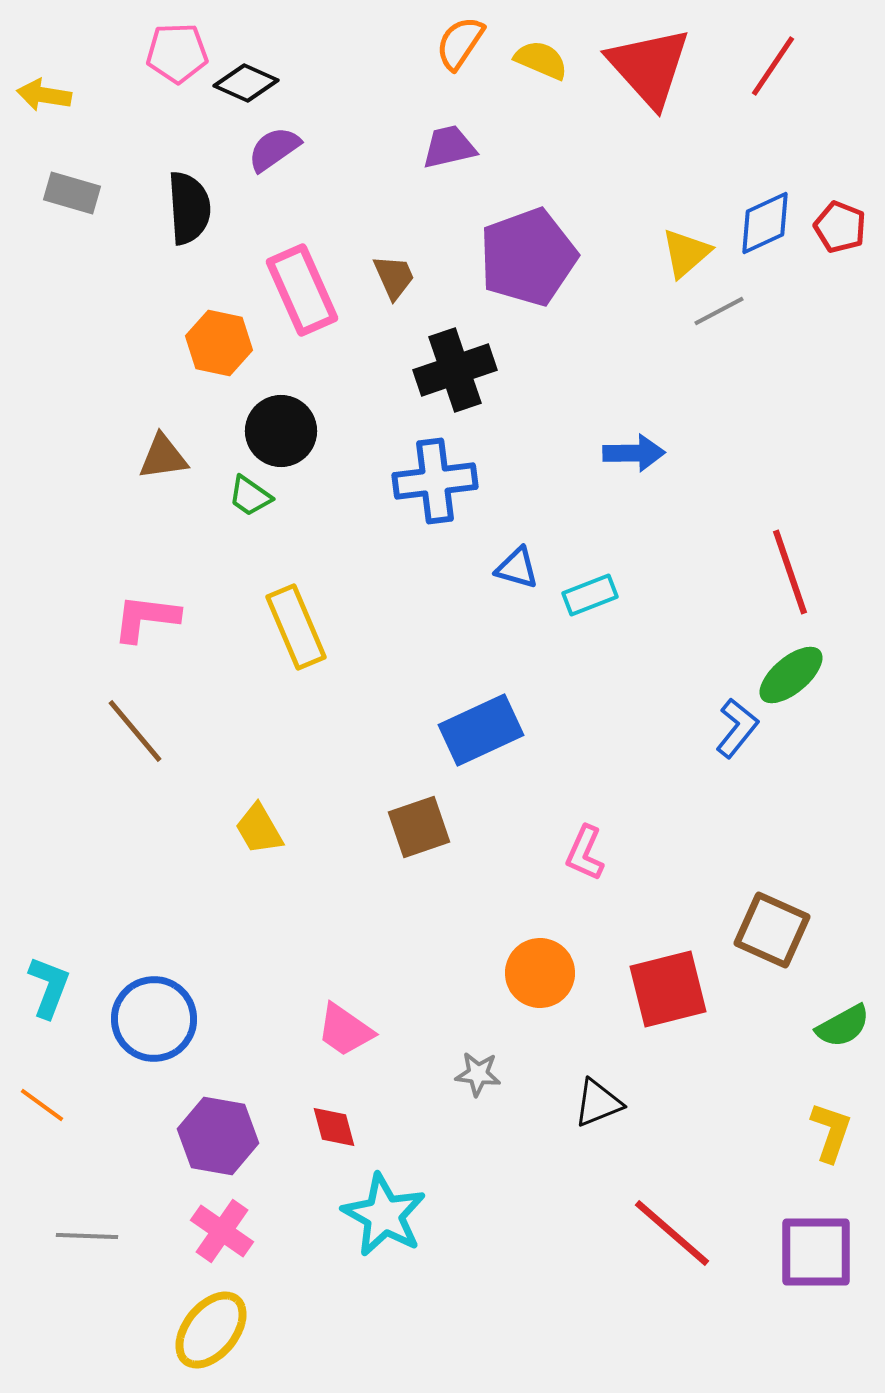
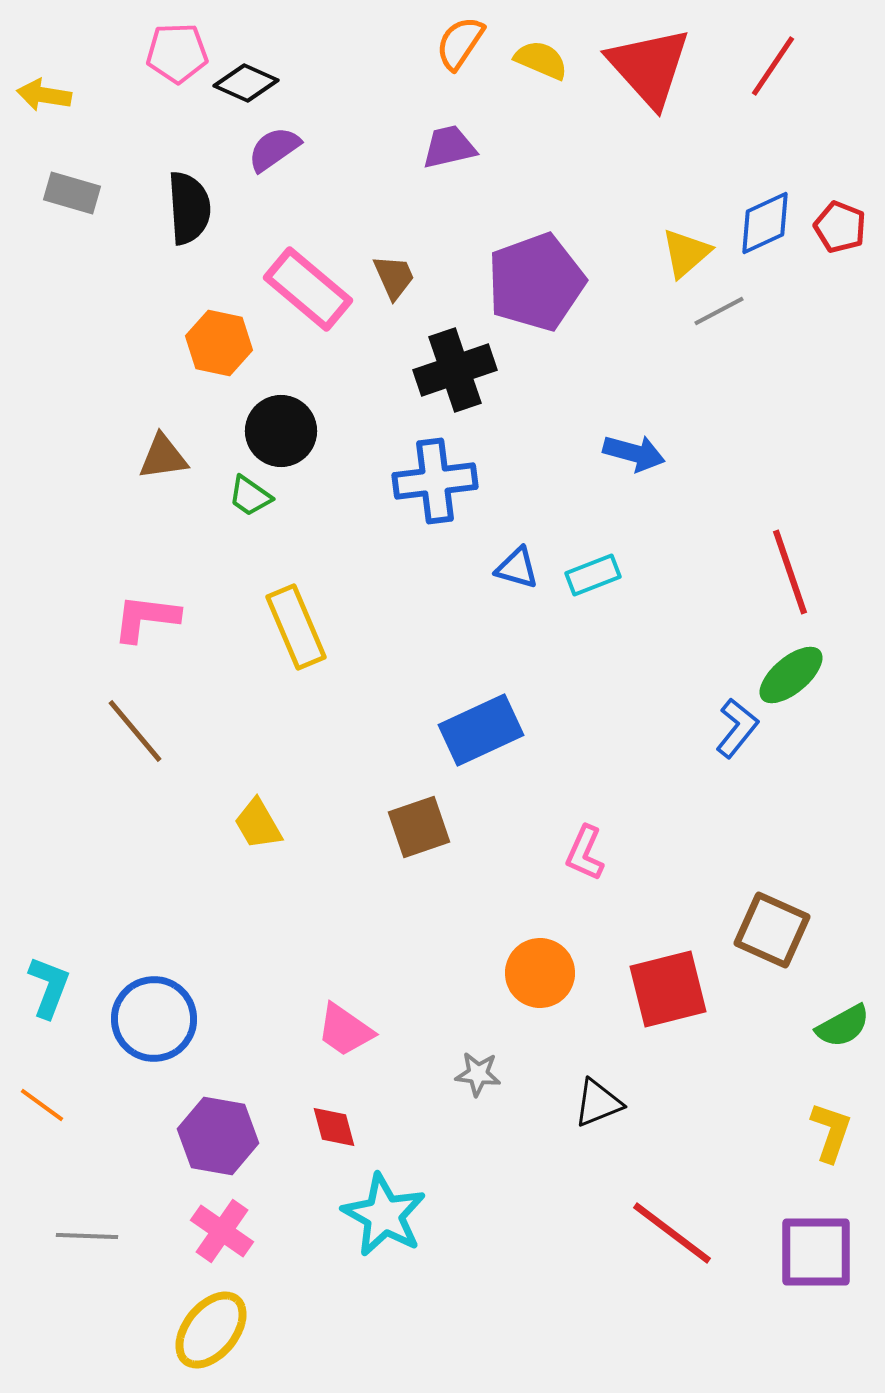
purple pentagon at (528, 257): moved 8 px right, 25 px down
pink rectangle at (302, 290): moved 6 px right, 1 px up; rotated 26 degrees counterclockwise
blue arrow at (634, 453): rotated 16 degrees clockwise
cyan rectangle at (590, 595): moved 3 px right, 20 px up
yellow trapezoid at (259, 829): moved 1 px left, 5 px up
red line at (672, 1233): rotated 4 degrees counterclockwise
